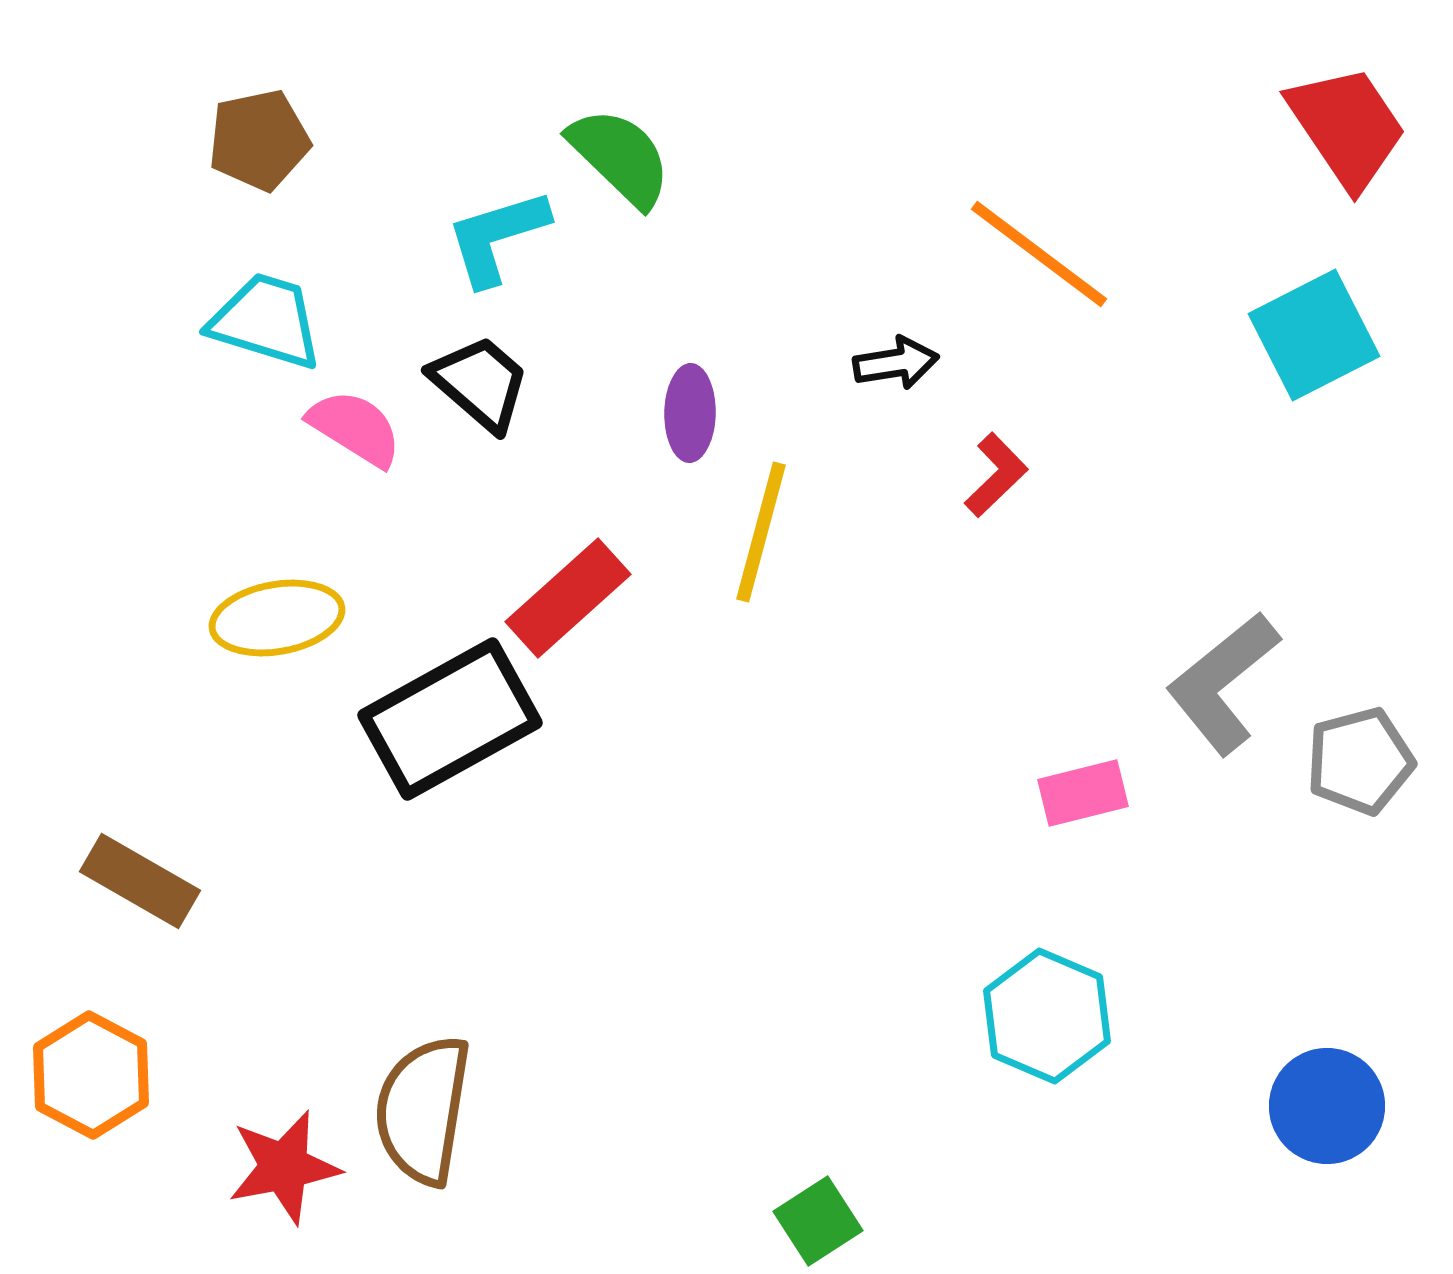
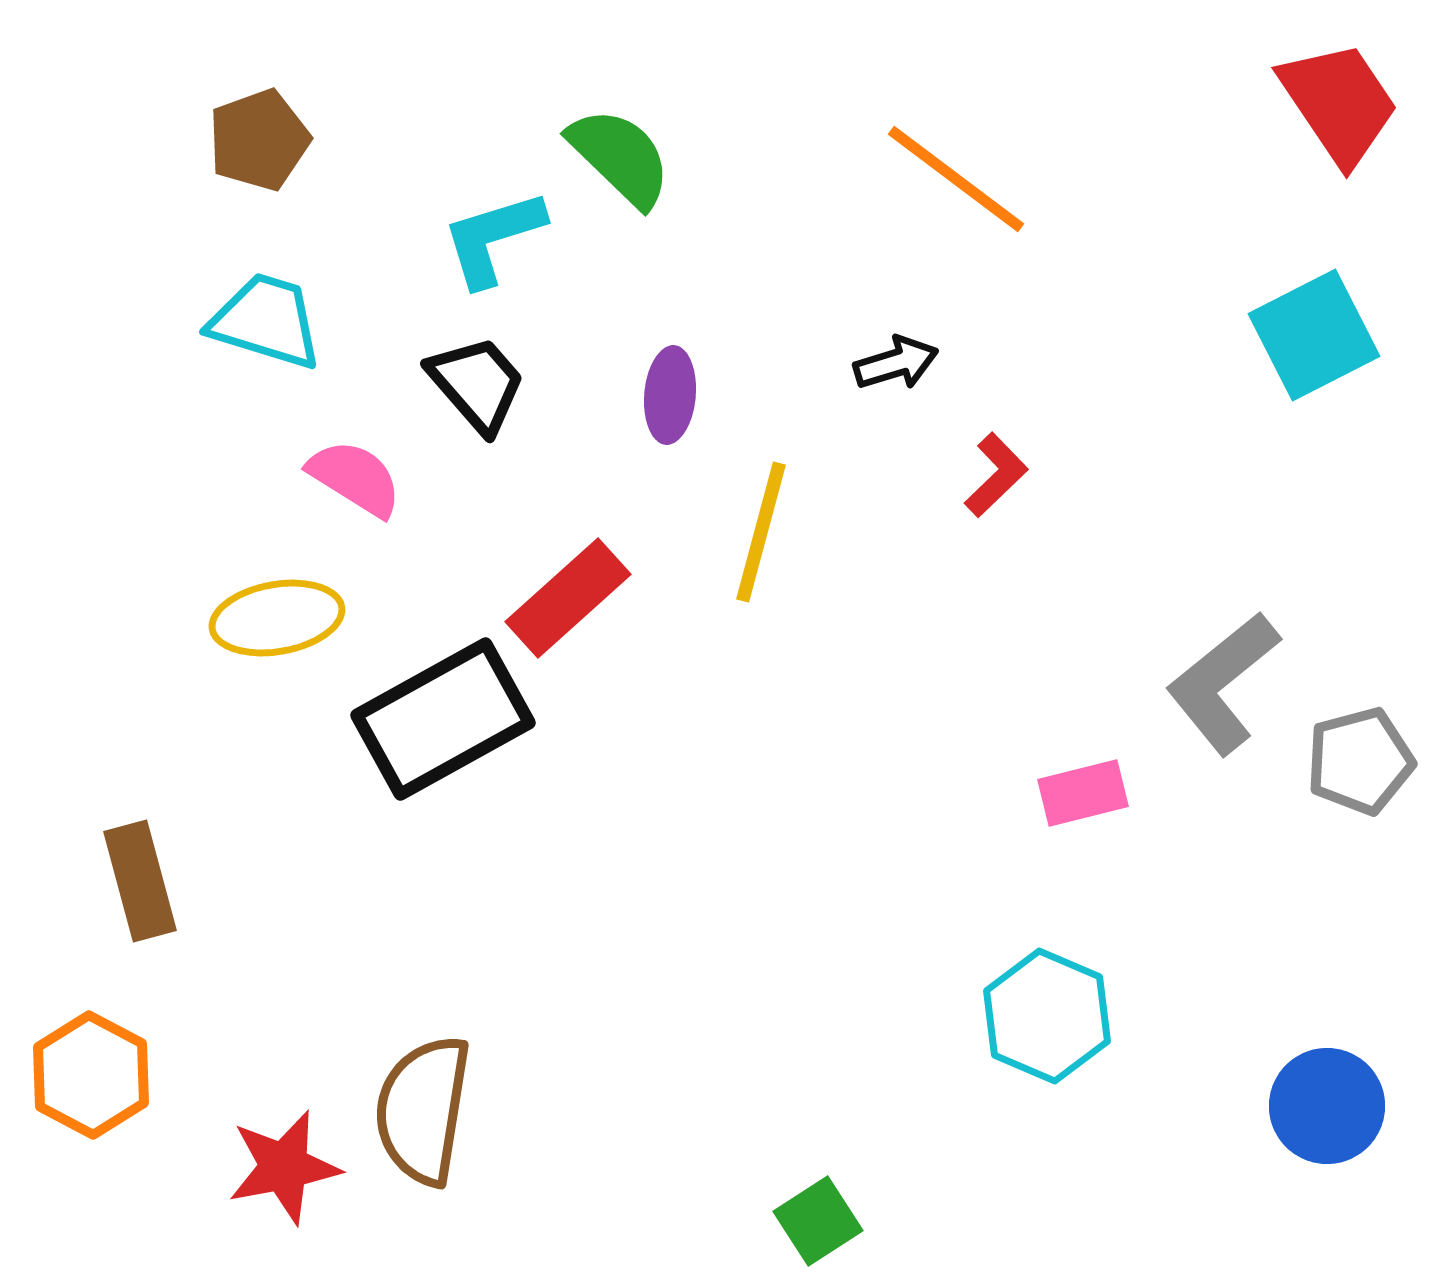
red trapezoid: moved 8 px left, 24 px up
brown pentagon: rotated 8 degrees counterclockwise
cyan L-shape: moved 4 px left, 1 px down
orange line: moved 83 px left, 75 px up
black arrow: rotated 8 degrees counterclockwise
black trapezoid: moved 3 px left, 1 px down; rotated 8 degrees clockwise
purple ellipse: moved 20 px left, 18 px up; rotated 4 degrees clockwise
pink semicircle: moved 50 px down
black rectangle: moved 7 px left
brown rectangle: rotated 45 degrees clockwise
